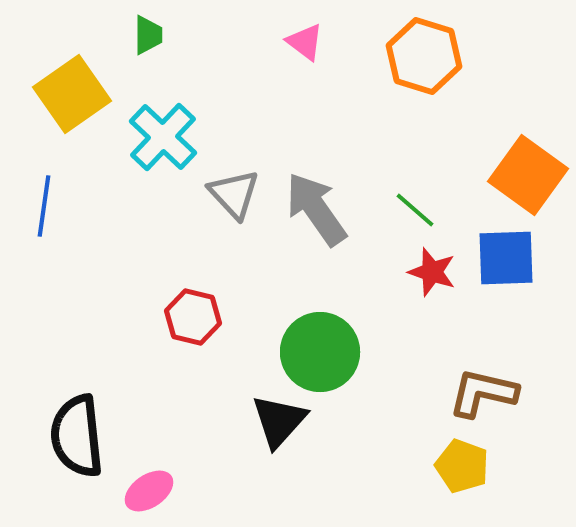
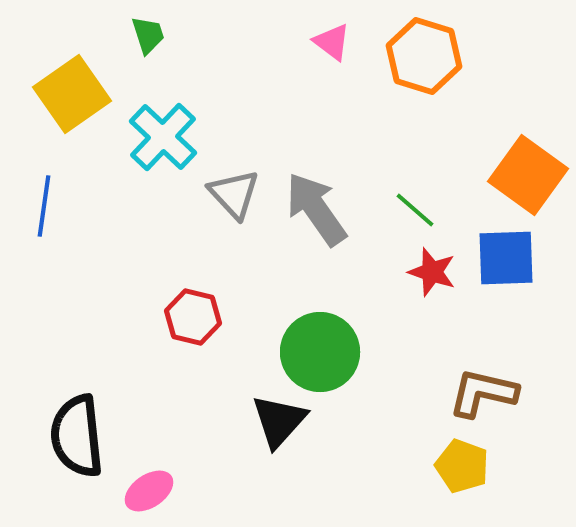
green trapezoid: rotated 18 degrees counterclockwise
pink triangle: moved 27 px right
